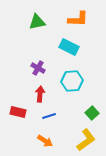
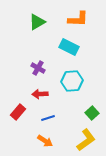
green triangle: rotated 18 degrees counterclockwise
red arrow: rotated 98 degrees counterclockwise
red rectangle: rotated 63 degrees counterclockwise
blue line: moved 1 px left, 2 px down
